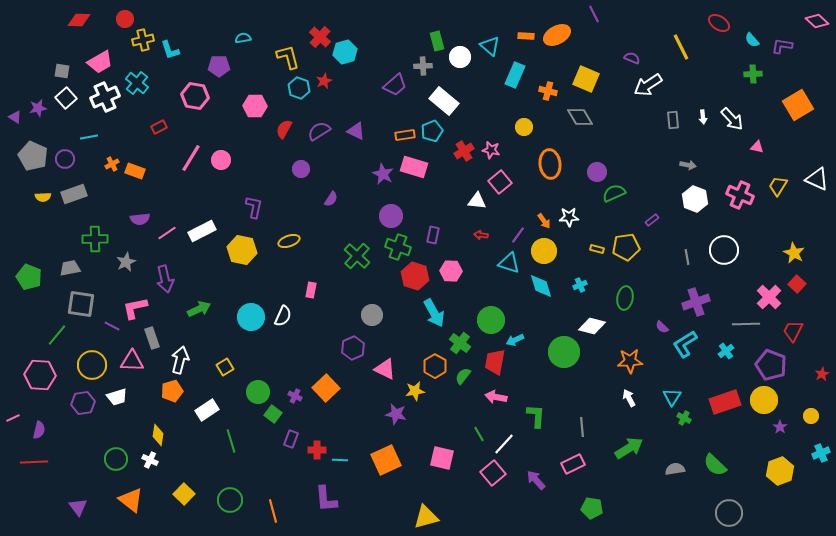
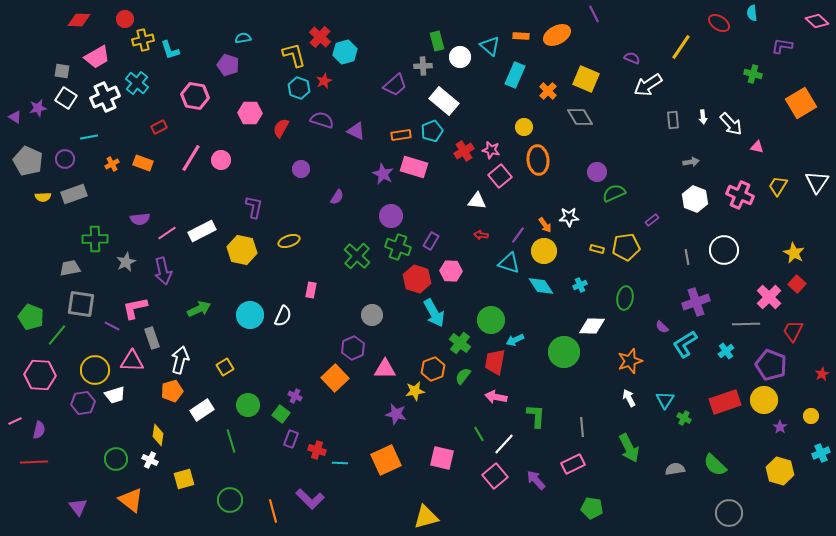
orange rectangle at (526, 36): moved 5 px left
cyan semicircle at (752, 40): moved 27 px up; rotated 35 degrees clockwise
yellow line at (681, 47): rotated 60 degrees clockwise
yellow L-shape at (288, 57): moved 6 px right, 2 px up
pink trapezoid at (100, 62): moved 3 px left, 5 px up
purple pentagon at (219, 66): moved 9 px right, 1 px up; rotated 20 degrees clockwise
green cross at (753, 74): rotated 18 degrees clockwise
orange cross at (548, 91): rotated 30 degrees clockwise
white square at (66, 98): rotated 15 degrees counterclockwise
orange square at (798, 105): moved 3 px right, 2 px up
pink hexagon at (255, 106): moved 5 px left, 7 px down
white arrow at (732, 119): moved 1 px left, 5 px down
red semicircle at (284, 129): moved 3 px left, 1 px up
purple semicircle at (319, 131): moved 3 px right, 11 px up; rotated 50 degrees clockwise
orange rectangle at (405, 135): moved 4 px left
gray pentagon at (33, 156): moved 5 px left, 5 px down
orange ellipse at (550, 164): moved 12 px left, 4 px up
gray arrow at (688, 165): moved 3 px right, 3 px up; rotated 21 degrees counterclockwise
orange rectangle at (135, 171): moved 8 px right, 8 px up
white triangle at (817, 179): moved 3 px down; rotated 40 degrees clockwise
pink square at (500, 182): moved 6 px up
purple semicircle at (331, 199): moved 6 px right, 2 px up
orange arrow at (544, 221): moved 1 px right, 4 px down
purple rectangle at (433, 235): moved 2 px left, 6 px down; rotated 18 degrees clockwise
red hexagon at (415, 276): moved 2 px right, 3 px down
green pentagon at (29, 277): moved 2 px right, 40 px down
purple arrow at (165, 279): moved 2 px left, 8 px up
cyan diamond at (541, 286): rotated 16 degrees counterclockwise
cyan circle at (251, 317): moved 1 px left, 2 px up
white diamond at (592, 326): rotated 12 degrees counterclockwise
orange star at (630, 361): rotated 15 degrees counterclockwise
yellow circle at (92, 365): moved 3 px right, 5 px down
orange hexagon at (435, 366): moved 2 px left, 3 px down; rotated 10 degrees clockwise
pink triangle at (385, 369): rotated 25 degrees counterclockwise
orange square at (326, 388): moved 9 px right, 10 px up
green circle at (258, 392): moved 10 px left, 13 px down
white trapezoid at (117, 397): moved 2 px left, 2 px up
cyan triangle at (672, 397): moved 7 px left, 3 px down
white rectangle at (207, 410): moved 5 px left
green square at (273, 414): moved 8 px right
pink line at (13, 418): moved 2 px right, 3 px down
green arrow at (629, 448): rotated 96 degrees clockwise
red cross at (317, 450): rotated 18 degrees clockwise
cyan line at (340, 460): moved 3 px down
yellow hexagon at (780, 471): rotated 24 degrees counterclockwise
pink square at (493, 473): moved 2 px right, 3 px down
yellow square at (184, 494): moved 15 px up; rotated 30 degrees clockwise
purple L-shape at (326, 499): moved 16 px left; rotated 40 degrees counterclockwise
